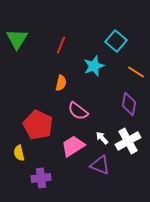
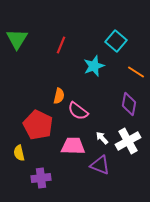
orange semicircle: moved 2 px left, 13 px down
pink trapezoid: rotated 35 degrees clockwise
